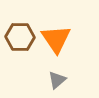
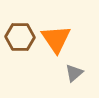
gray triangle: moved 17 px right, 7 px up
